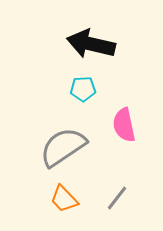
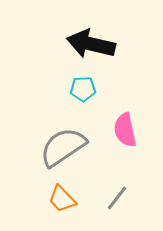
pink semicircle: moved 1 px right, 5 px down
orange trapezoid: moved 2 px left
